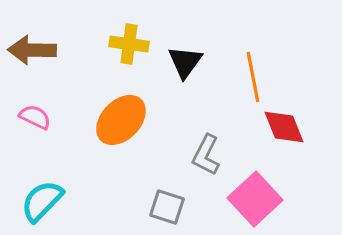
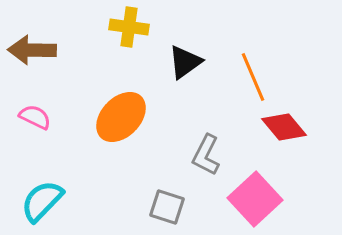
yellow cross: moved 17 px up
black triangle: rotated 18 degrees clockwise
orange line: rotated 12 degrees counterclockwise
orange ellipse: moved 3 px up
red diamond: rotated 18 degrees counterclockwise
